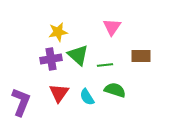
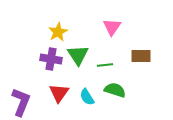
yellow star: rotated 18 degrees counterclockwise
green triangle: rotated 15 degrees clockwise
purple cross: rotated 20 degrees clockwise
